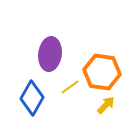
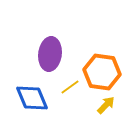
blue diamond: rotated 52 degrees counterclockwise
